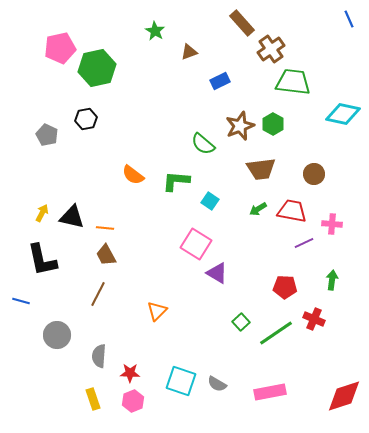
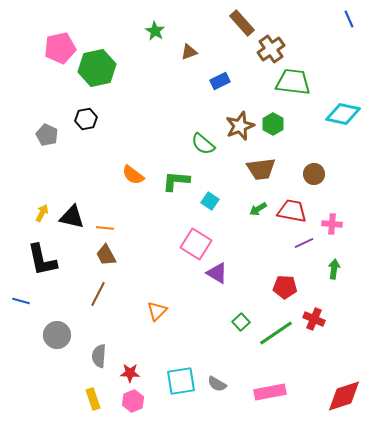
green arrow at (332, 280): moved 2 px right, 11 px up
cyan square at (181, 381): rotated 28 degrees counterclockwise
